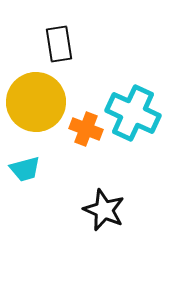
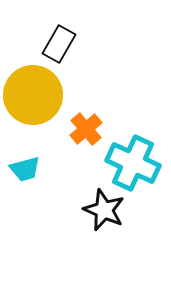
black rectangle: rotated 39 degrees clockwise
yellow circle: moved 3 px left, 7 px up
cyan cross: moved 50 px down
orange cross: rotated 28 degrees clockwise
